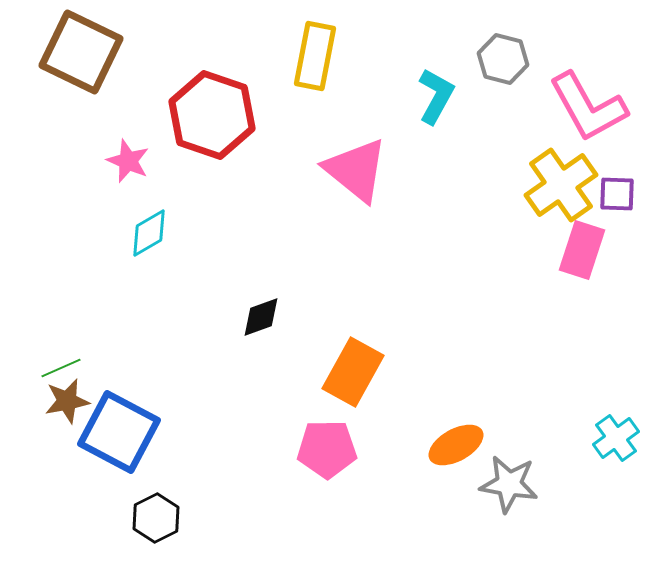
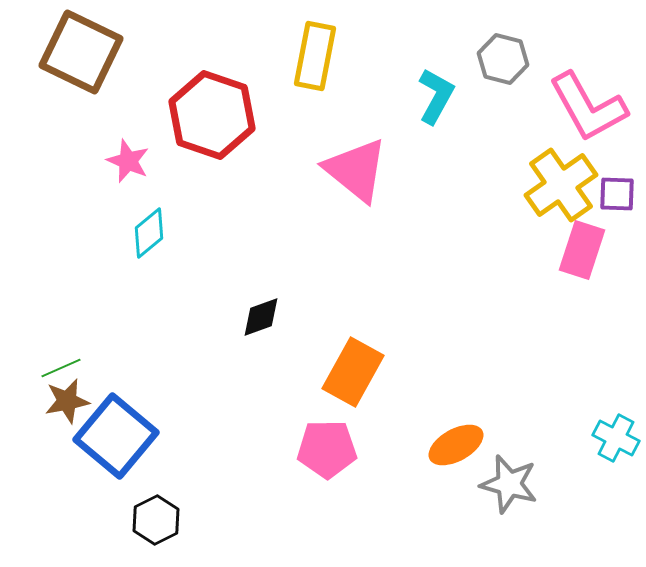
cyan diamond: rotated 9 degrees counterclockwise
blue square: moved 3 px left, 4 px down; rotated 12 degrees clockwise
cyan cross: rotated 27 degrees counterclockwise
gray star: rotated 6 degrees clockwise
black hexagon: moved 2 px down
